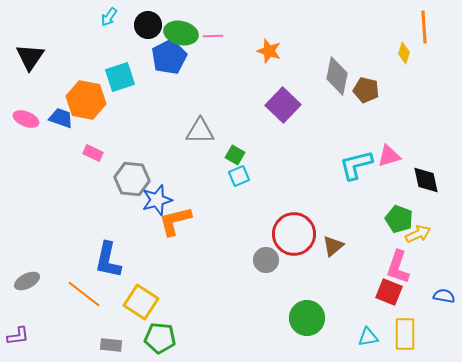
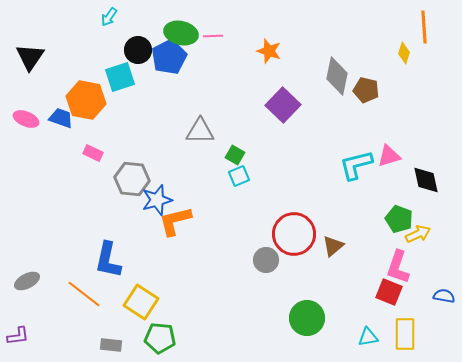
black circle at (148, 25): moved 10 px left, 25 px down
